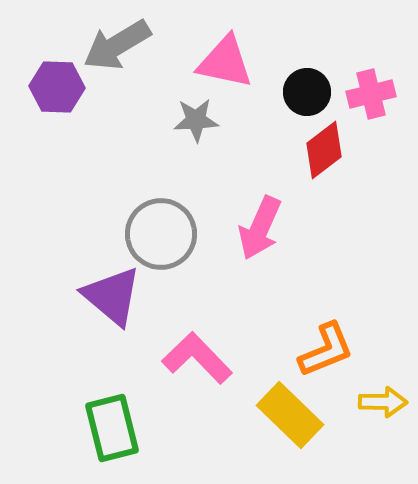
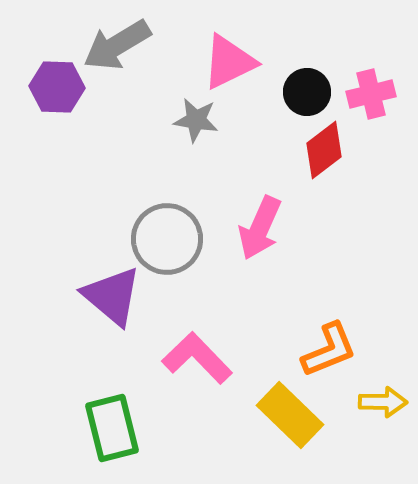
pink triangle: moved 4 px right; rotated 38 degrees counterclockwise
gray star: rotated 12 degrees clockwise
gray circle: moved 6 px right, 5 px down
orange L-shape: moved 3 px right
